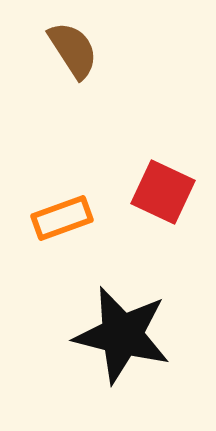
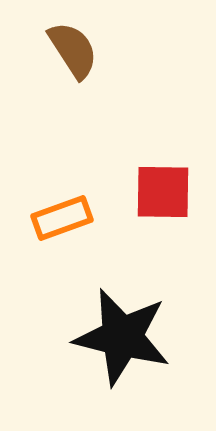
red square: rotated 24 degrees counterclockwise
black star: moved 2 px down
